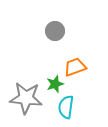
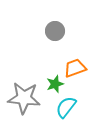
orange trapezoid: moved 1 px down
gray star: moved 2 px left
cyan semicircle: rotated 30 degrees clockwise
